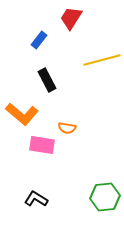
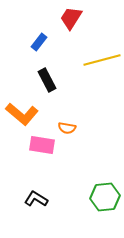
blue rectangle: moved 2 px down
